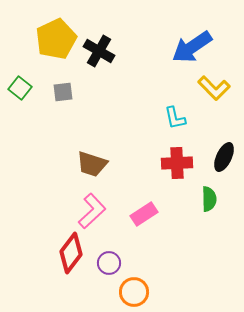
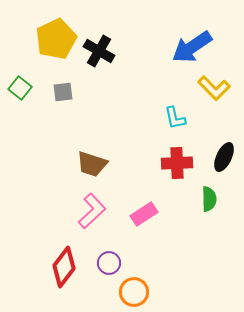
red diamond: moved 7 px left, 14 px down
